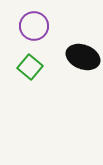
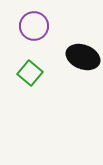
green square: moved 6 px down
